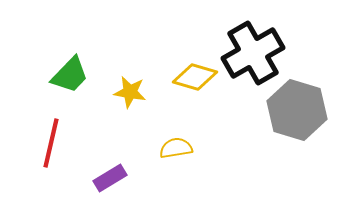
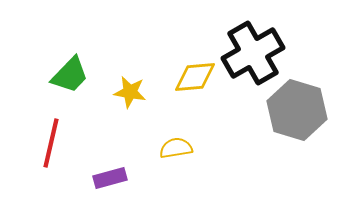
yellow diamond: rotated 21 degrees counterclockwise
purple rectangle: rotated 16 degrees clockwise
